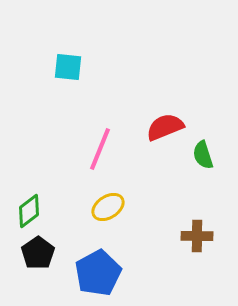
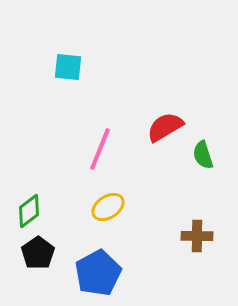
red semicircle: rotated 9 degrees counterclockwise
